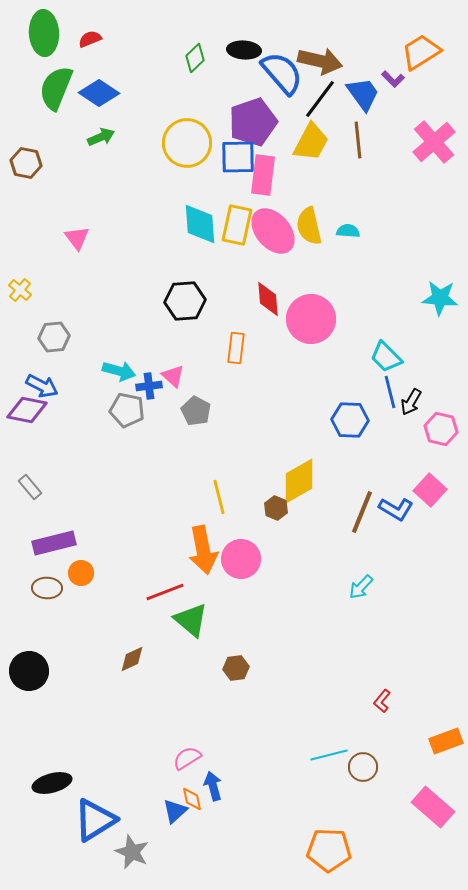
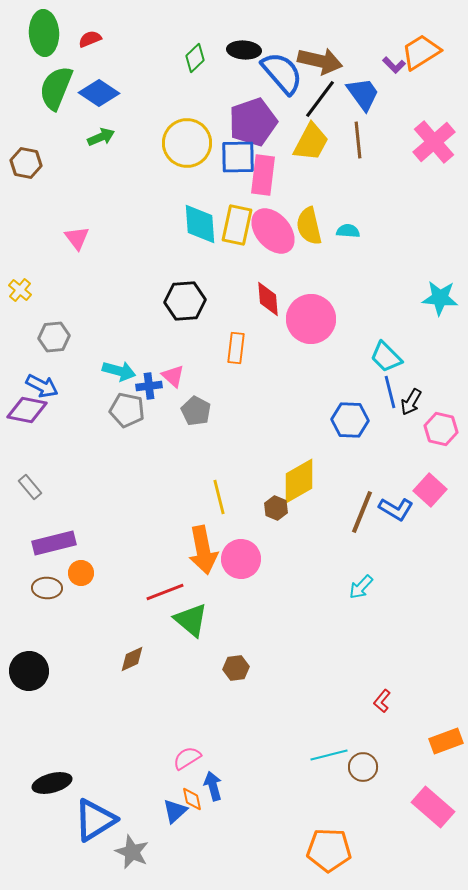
purple L-shape at (393, 79): moved 1 px right, 14 px up
